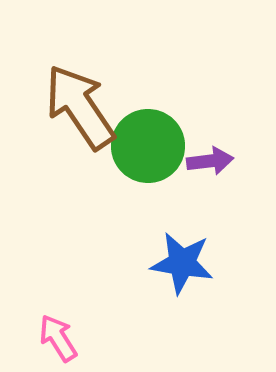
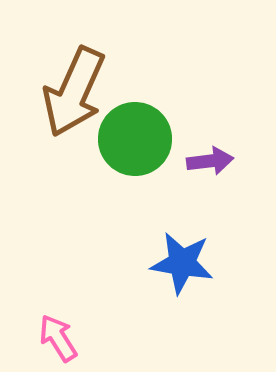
brown arrow: moved 6 px left, 15 px up; rotated 122 degrees counterclockwise
green circle: moved 13 px left, 7 px up
